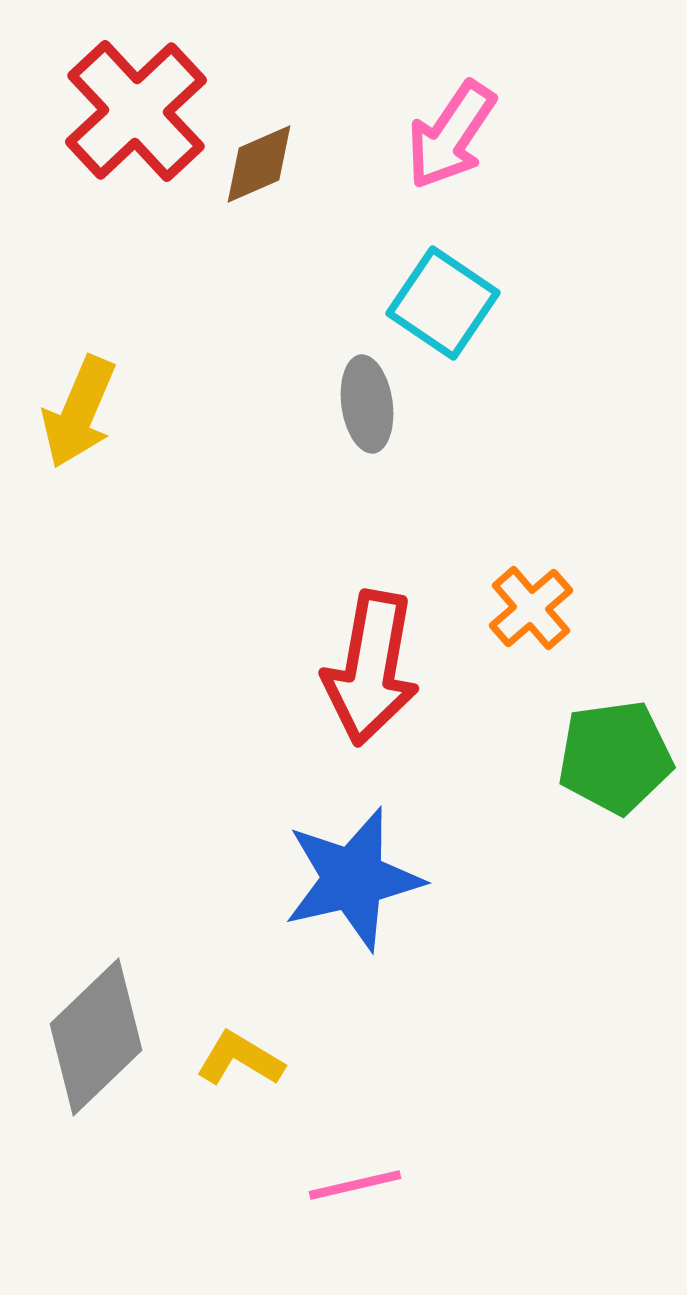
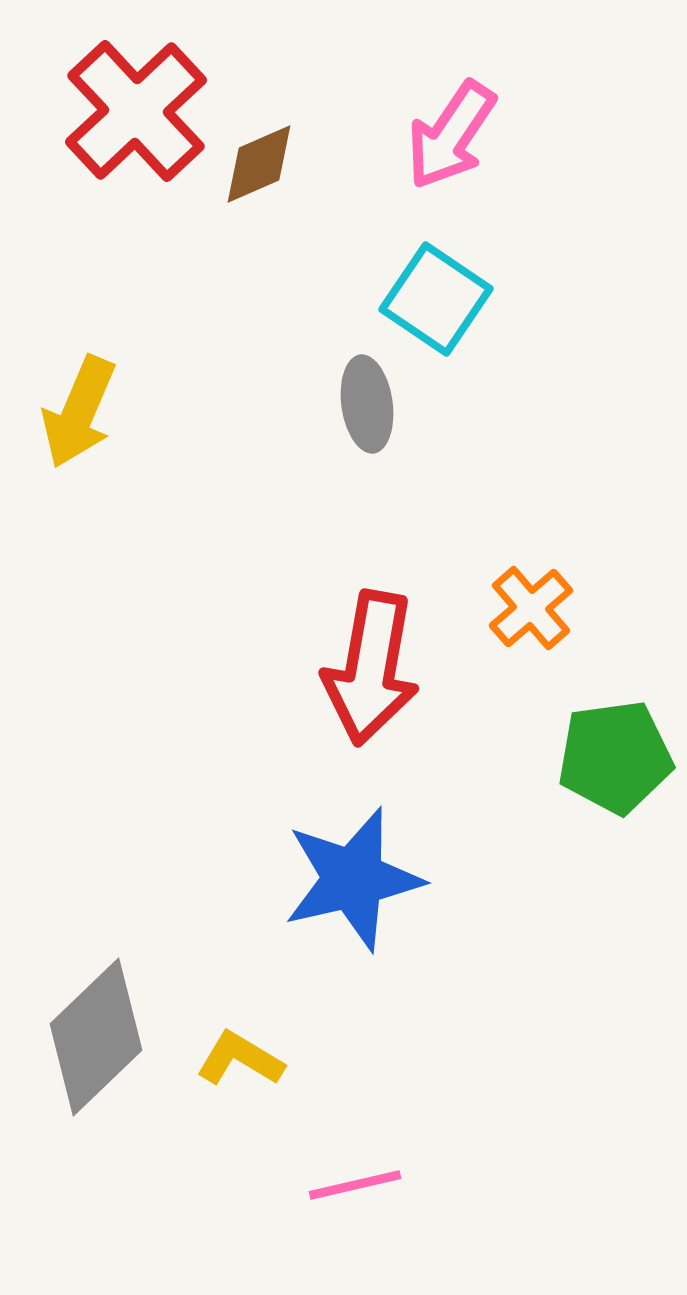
cyan square: moved 7 px left, 4 px up
